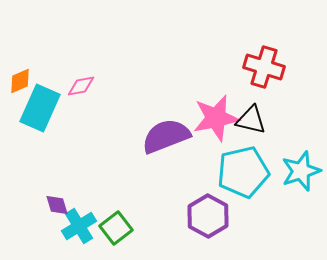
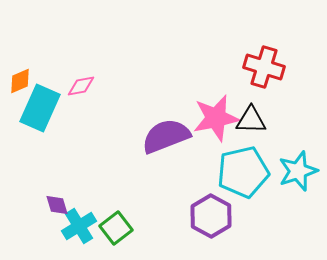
black triangle: rotated 12 degrees counterclockwise
cyan star: moved 3 px left
purple hexagon: moved 3 px right
